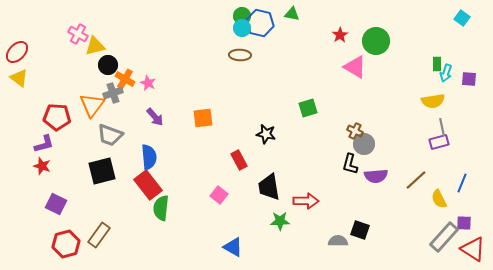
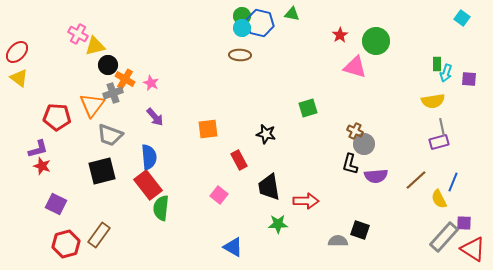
pink triangle at (355, 67): rotated 15 degrees counterclockwise
pink star at (148, 83): moved 3 px right
orange square at (203, 118): moved 5 px right, 11 px down
purple L-shape at (44, 144): moved 6 px left, 5 px down
blue line at (462, 183): moved 9 px left, 1 px up
green star at (280, 221): moved 2 px left, 3 px down
